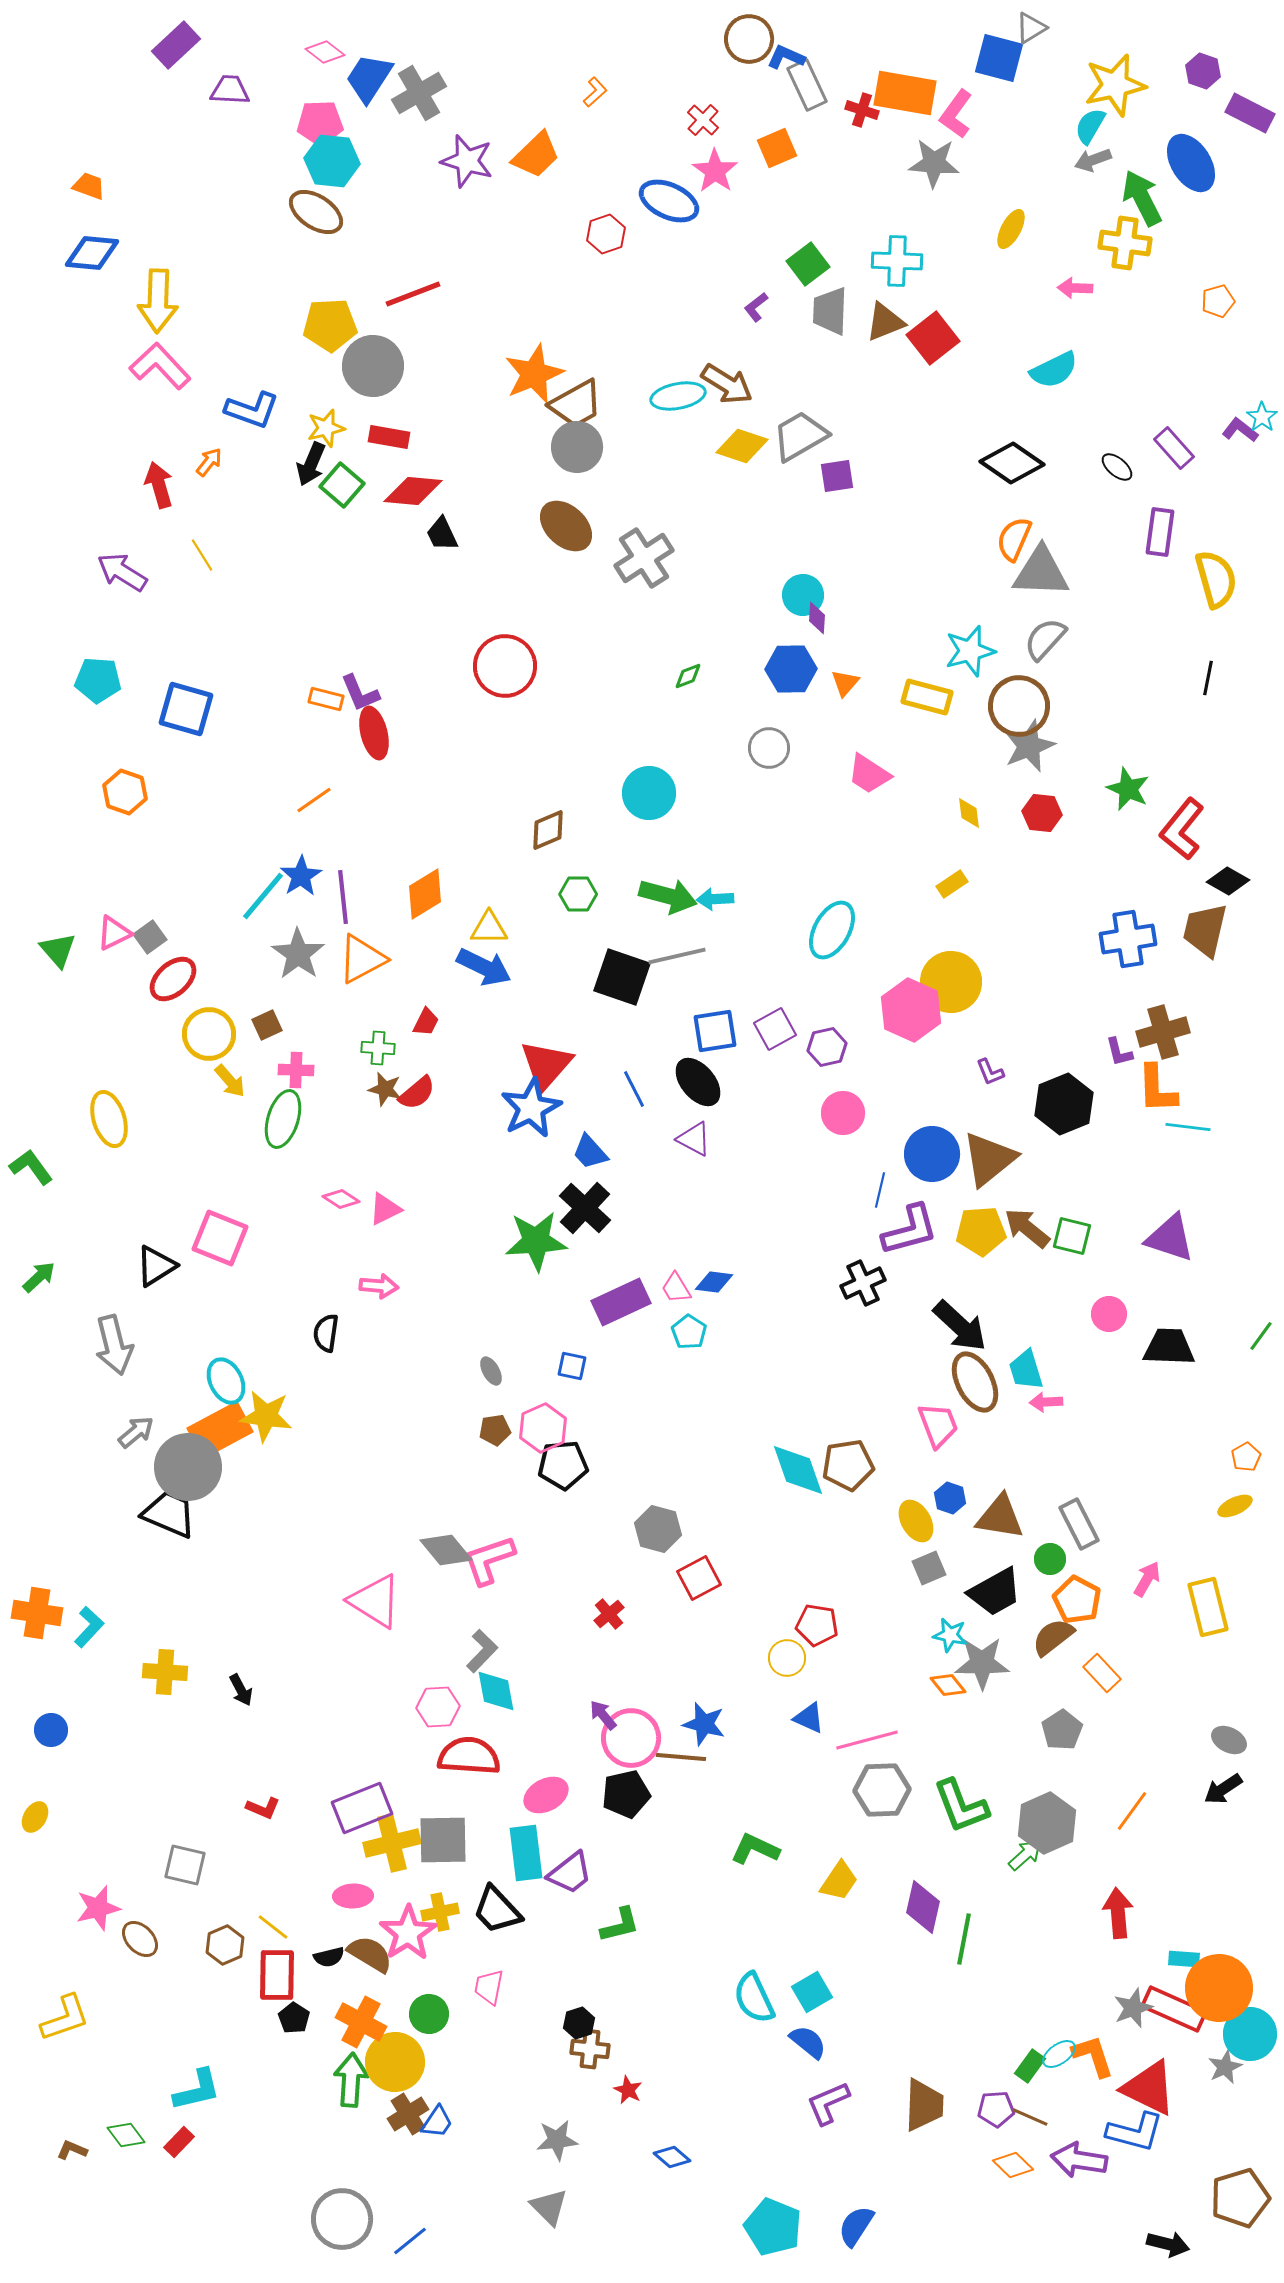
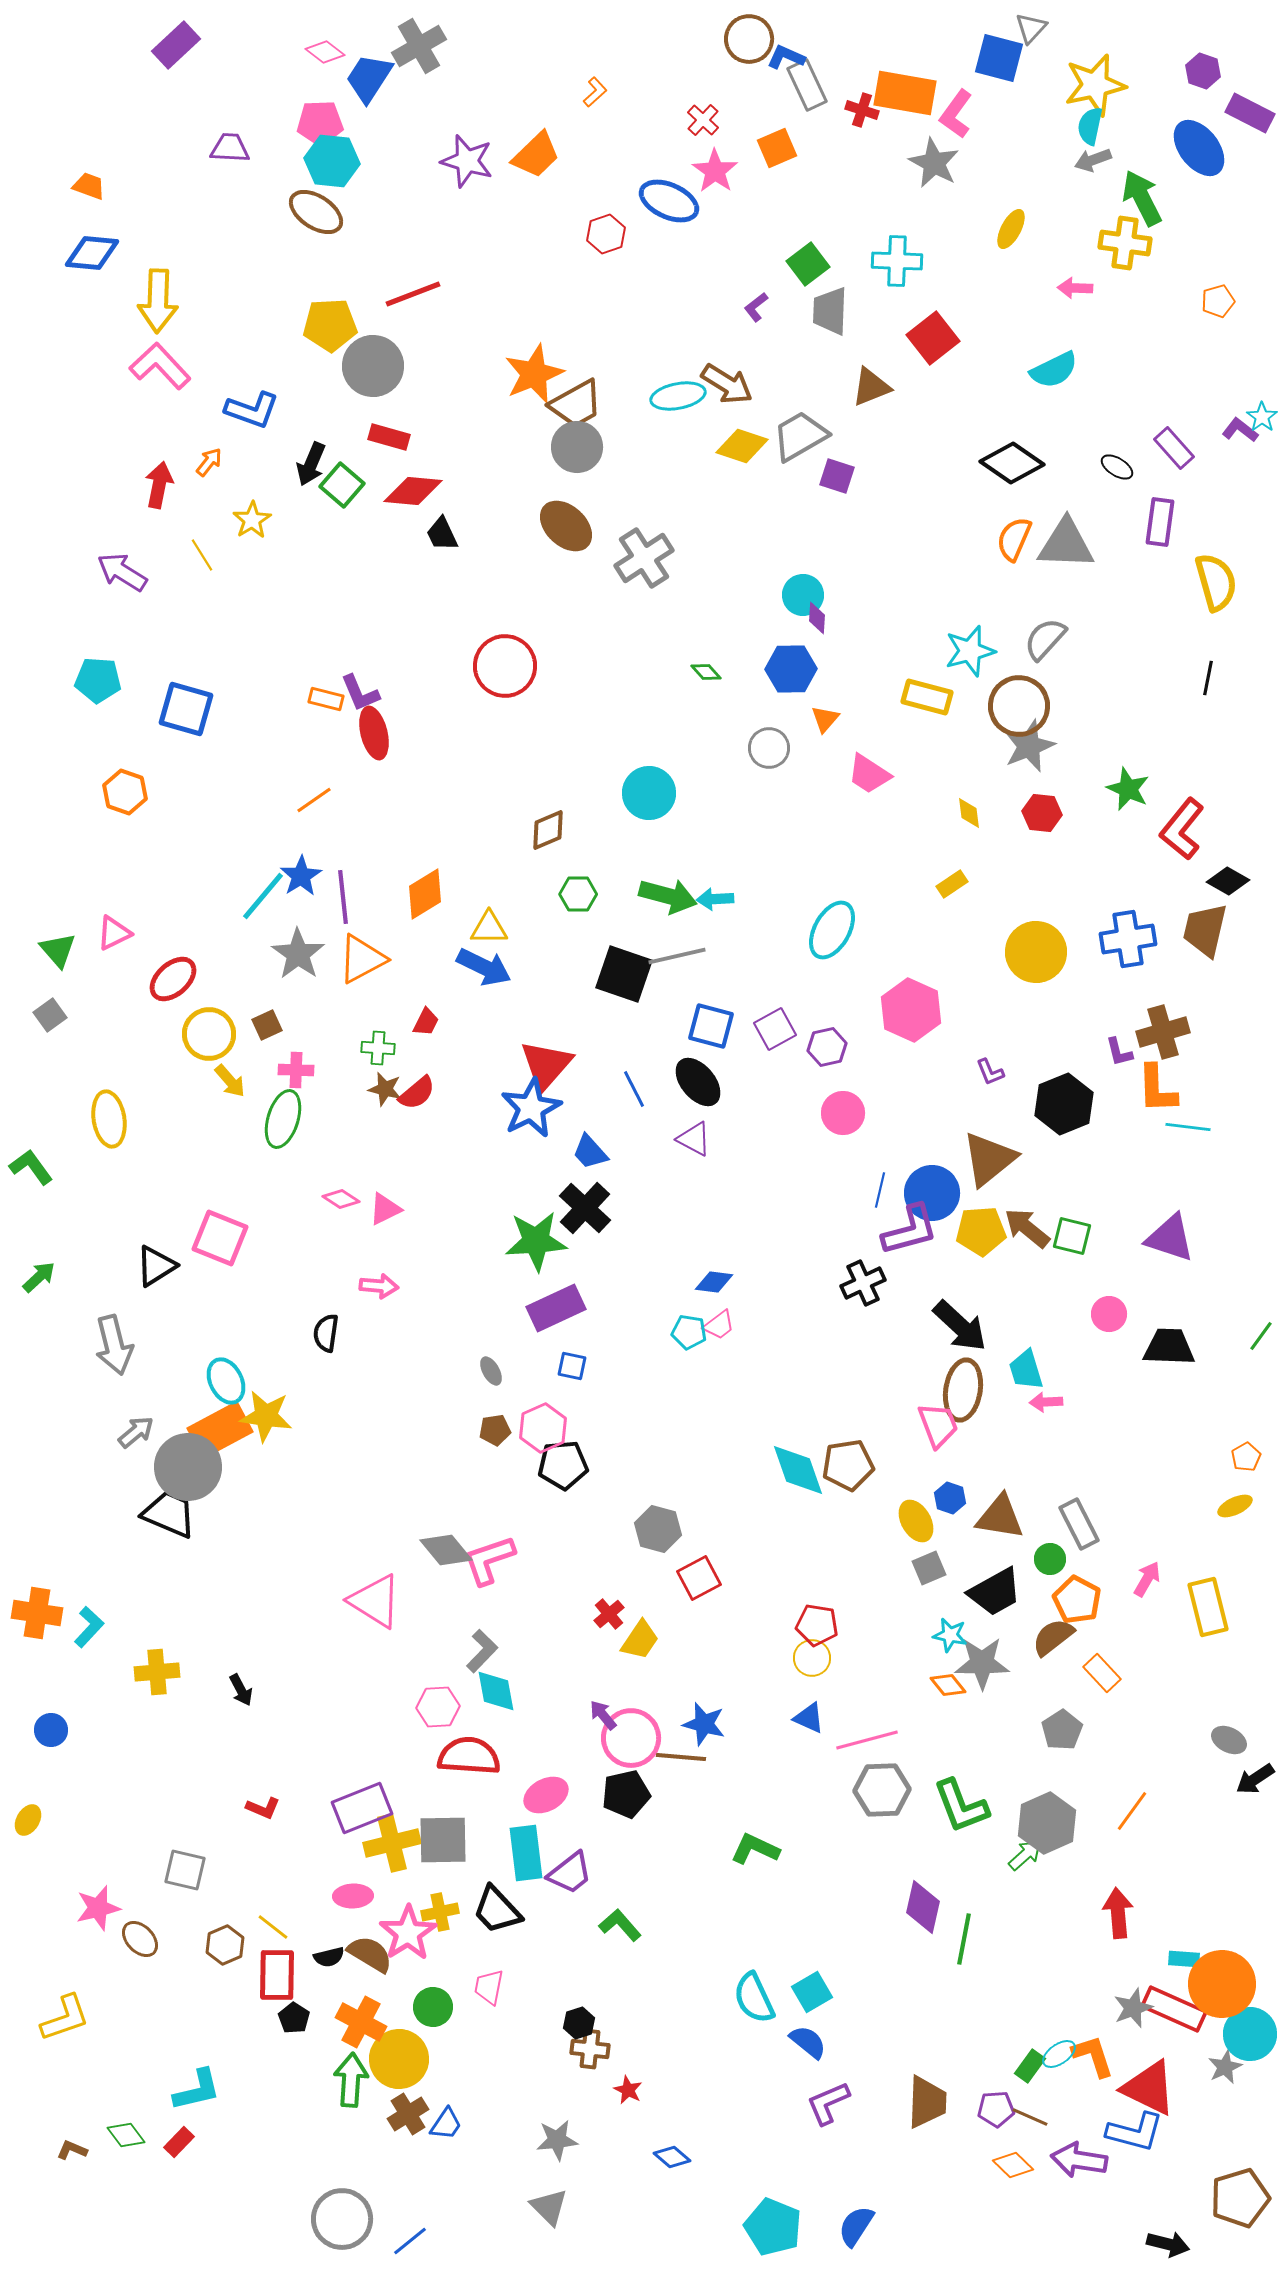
gray triangle at (1031, 28): rotated 16 degrees counterclockwise
yellow star at (1115, 85): moved 20 px left
purple trapezoid at (230, 90): moved 58 px down
gray cross at (419, 93): moved 47 px up
cyan semicircle at (1090, 126): rotated 18 degrees counterclockwise
gray star at (934, 163): rotated 24 degrees clockwise
blue ellipse at (1191, 163): moved 8 px right, 15 px up; rotated 6 degrees counterclockwise
brown triangle at (885, 322): moved 14 px left, 65 px down
yellow star at (326, 428): moved 74 px left, 92 px down; rotated 18 degrees counterclockwise
red rectangle at (389, 437): rotated 6 degrees clockwise
black ellipse at (1117, 467): rotated 8 degrees counterclockwise
purple square at (837, 476): rotated 27 degrees clockwise
red arrow at (159, 485): rotated 27 degrees clockwise
purple rectangle at (1160, 532): moved 10 px up
gray triangle at (1041, 572): moved 25 px right, 28 px up
yellow semicircle at (1216, 579): moved 3 px down
green diamond at (688, 676): moved 18 px right, 4 px up; rotated 68 degrees clockwise
orange triangle at (845, 683): moved 20 px left, 36 px down
gray square at (150, 937): moved 100 px left, 78 px down
black square at (622, 977): moved 2 px right, 3 px up
yellow circle at (951, 982): moved 85 px right, 30 px up
blue square at (715, 1031): moved 4 px left, 5 px up; rotated 24 degrees clockwise
yellow ellipse at (109, 1119): rotated 8 degrees clockwise
blue circle at (932, 1154): moved 39 px down
pink trapezoid at (676, 1288): moved 43 px right, 37 px down; rotated 96 degrees counterclockwise
purple rectangle at (621, 1302): moved 65 px left, 6 px down
cyan pentagon at (689, 1332): rotated 24 degrees counterclockwise
brown ellipse at (975, 1382): moved 12 px left, 8 px down; rotated 36 degrees clockwise
yellow circle at (787, 1658): moved 25 px right
yellow cross at (165, 1672): moved 8 px left; rotated 9 degrees counterclockwise
black arrow at (1223, 1789): moved 32 px right, 10 px up
yellow ellipse at (35, 1817): moved 7 px left, 3 px down
gray square at (185, 1865): moved 5 px down
yellow trapezoid at (839, 1881): moved 199 px left, 241 px up
green L-shape at (620, 1925): rotated 117 degrees counterclockwise
orange circle at (1219, 1988): moved 3 px right, 4 px up
green circle at (429, 2014): moved 4 px right, 7 px up
yellow circle at (395, 2062): moved 4 px right, 3 px up
brown trapezoid at (924, 2105): moved 3 px right, 3 px up
blue trapezoid at (437, 2122): moved 9 px right, 2 px down
